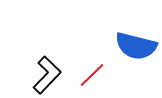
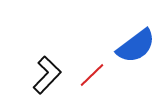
blue semicircle: rotated 51 degrees counterclockwise
